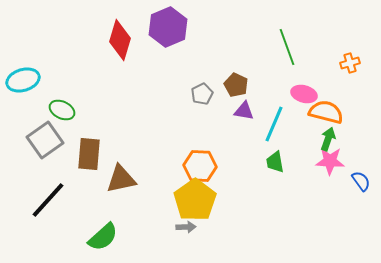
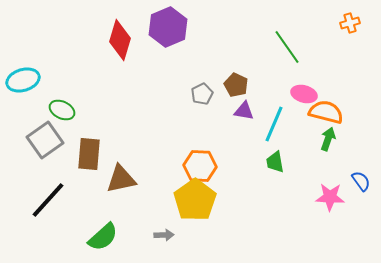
green line: rotated 15 degrees counterclockwise
orange cross: moved 40 px up
pink star: moved 36 px down
gray arrow: moved 22 px left, 8 px down
